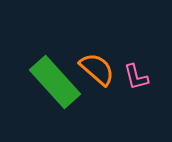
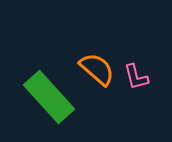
green rectangle: moved 6 px left, 15 px down
